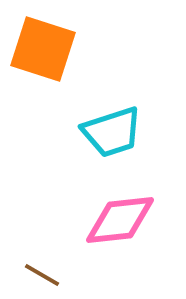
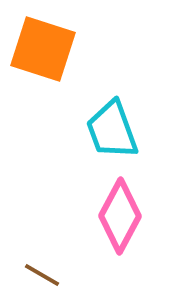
cyan trapezoid: moved 2 px up; rotated 88 degrees clockwise
pink diamond: moved 4 px up; rotated 56 degrees counterclockwise
